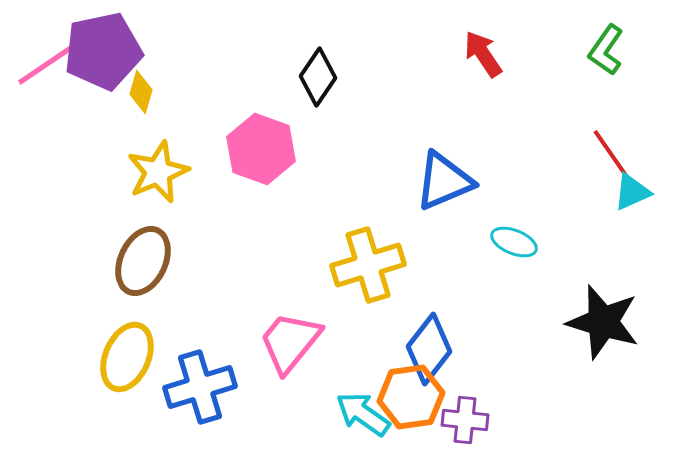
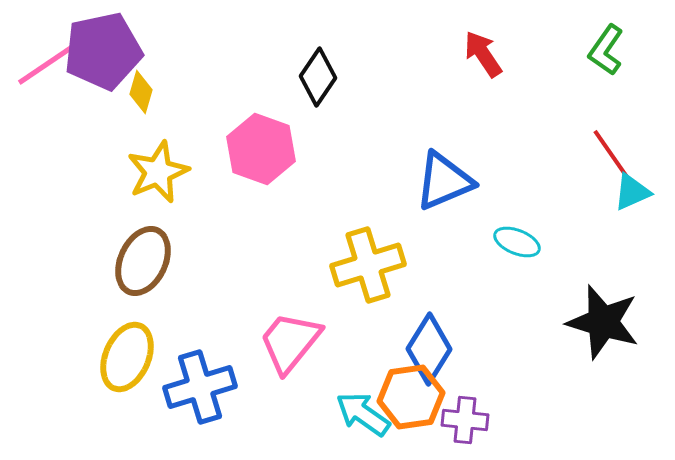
cyan ellipse: moved 3 px right
blue diamond: rotated 6 degrees counterclockwise
